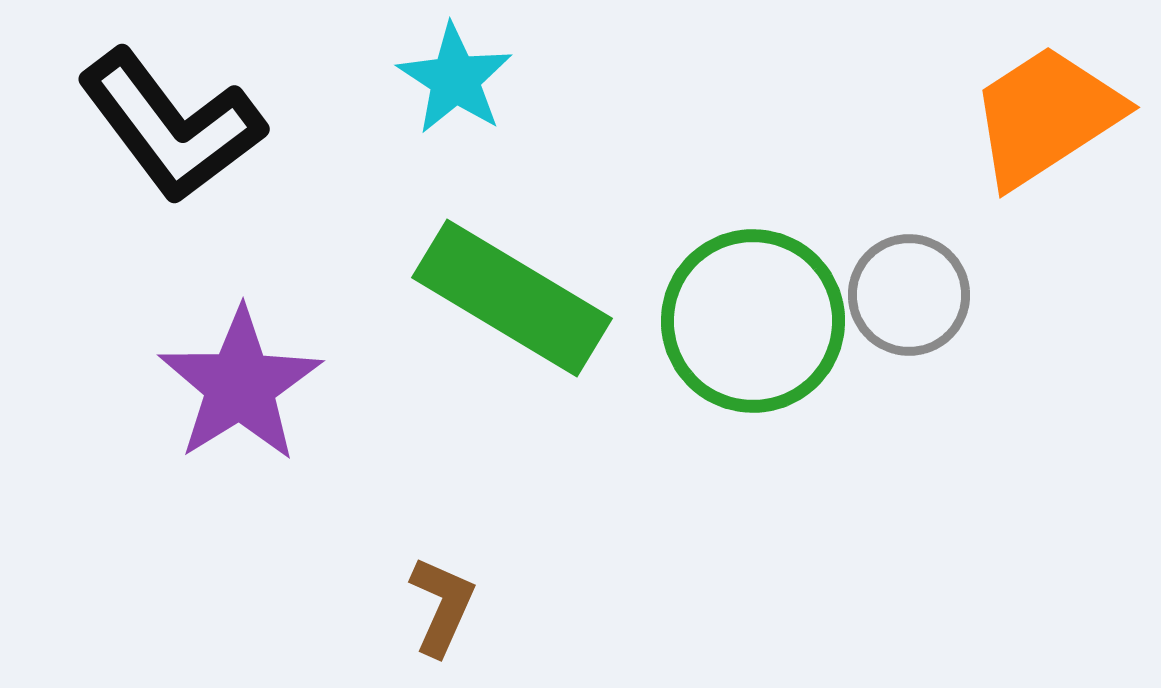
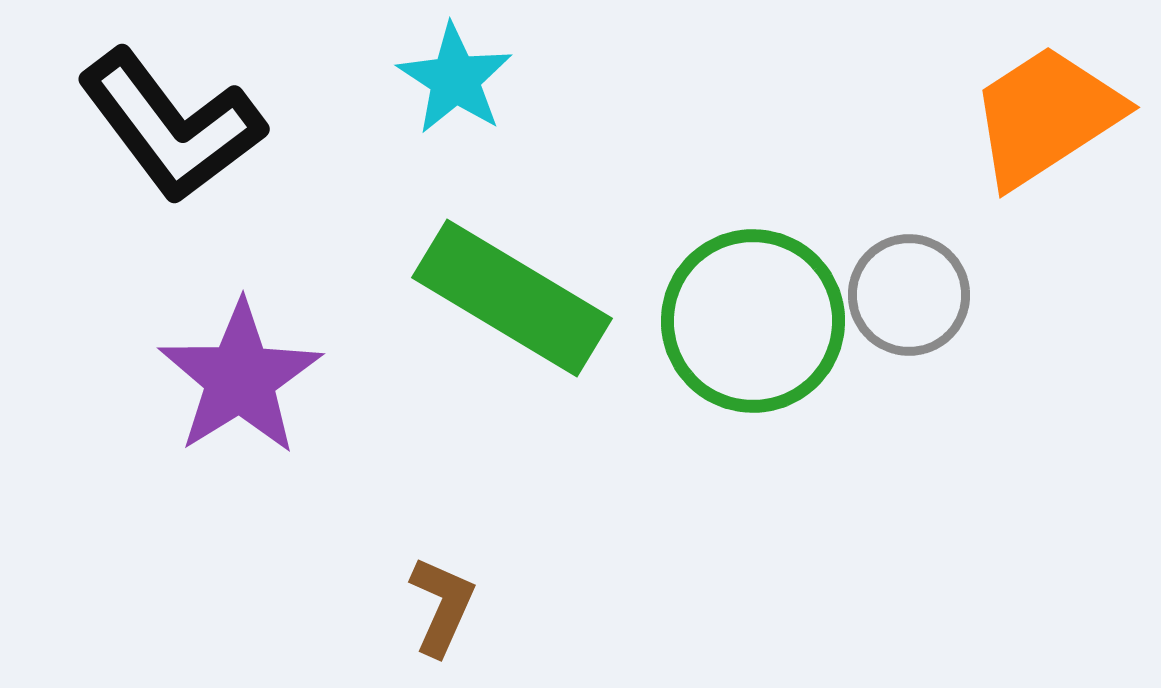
purple star: moved 7 px up
